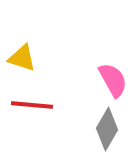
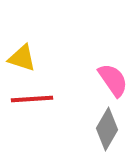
pink semicircle: rotated 6 degrees counterclockwise
red line: moved 6 px up; rotated 9 degrees counterclockwise
